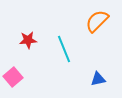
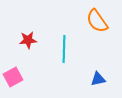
orange semicircle: rotated 80 degrees counterclockwise
cyan line: rotated 24 degrees clockwise
pink square: rotated 12 degrees clockwise
